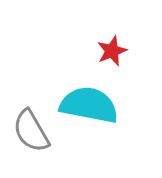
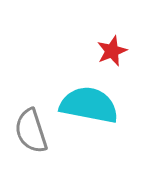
gray semicircle: rotated 12 degrees clockwise
